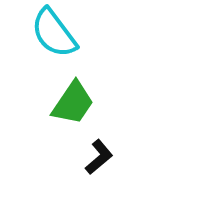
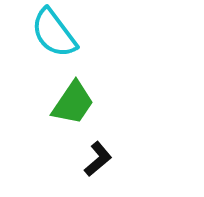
black L-shape: moved 1 px left, 2 px down
